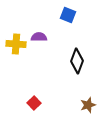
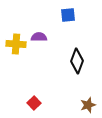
blue square: rotated 28 degrees counterclockwise
